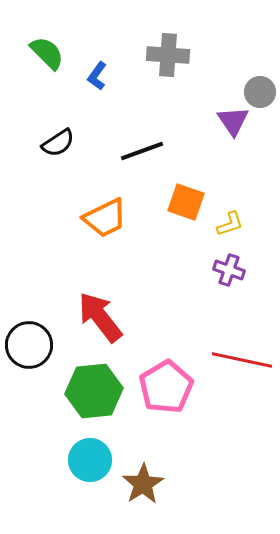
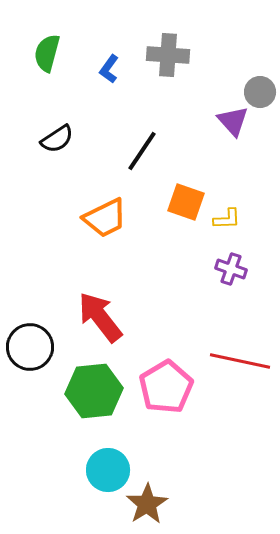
green semicircle: rotated 120 degrees counterclockwise
blue L-shape: moved 12 px right, 7 px up
purple triangle: rotated 8 degrees counterclockwise
black semicircle: moved 1 px left, 4 px up
black line: rotated 36 degrees counterclockwise
yellow L-shape: moved 3 px left, 5 px up; rotated 16 degrees clockwise
purple cross: moved 2 px right, 1 px up
black circle: moved 1 px right, 2 px down
red line: moved 2 px left, 1 px down
cyan circle: moved 18 px right, 10 px down
brown star: moved 4 px right, 20 px down
